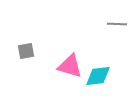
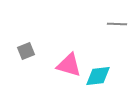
gray square: rotated 12 degrees counterclockwise
pink triangle: moved 1 px left, 1 px up
